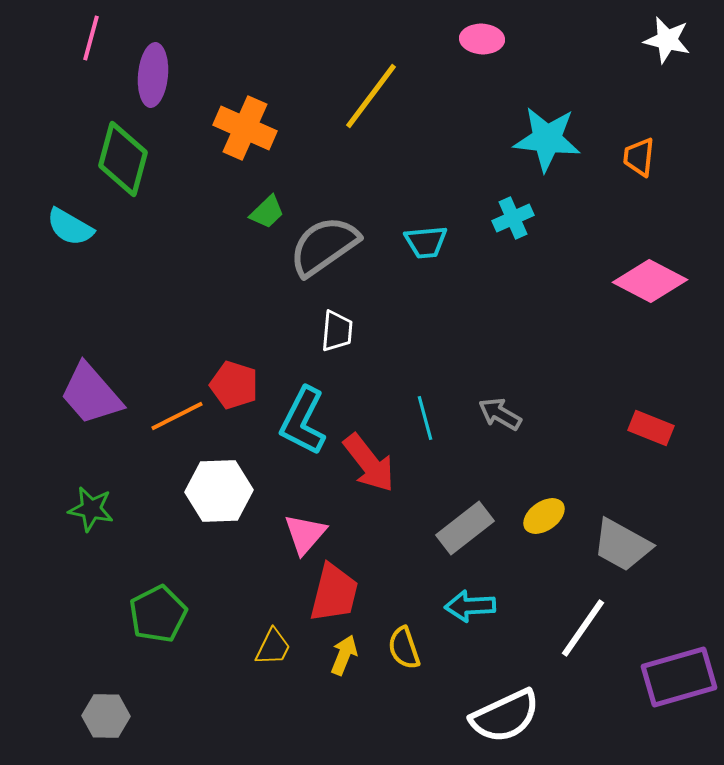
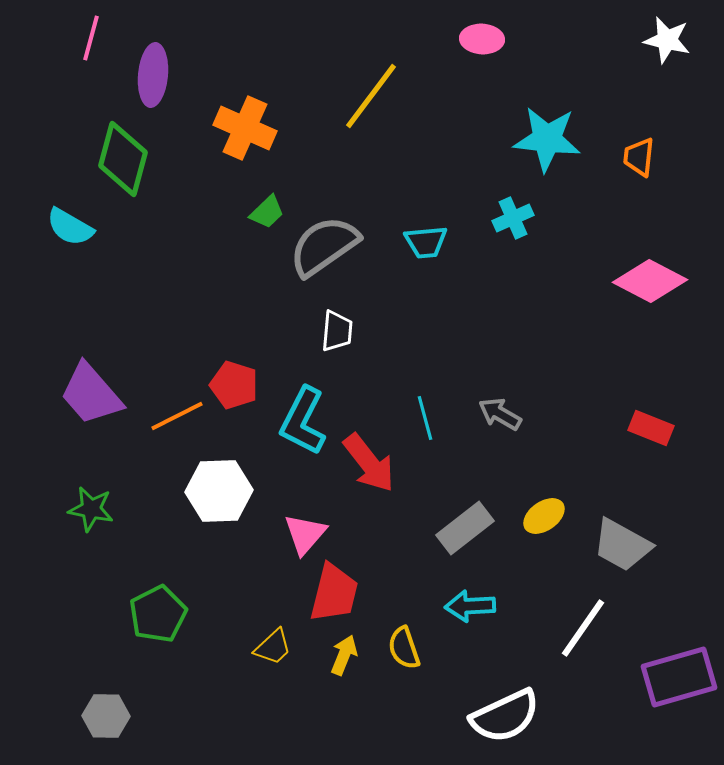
yellow trapezoid: rotated 21 degrees clockwise
